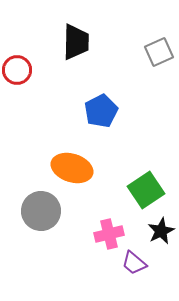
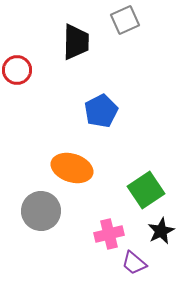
gray square: moved 34 px left, 32 px up
